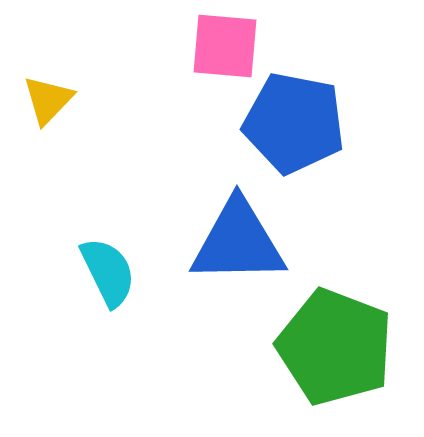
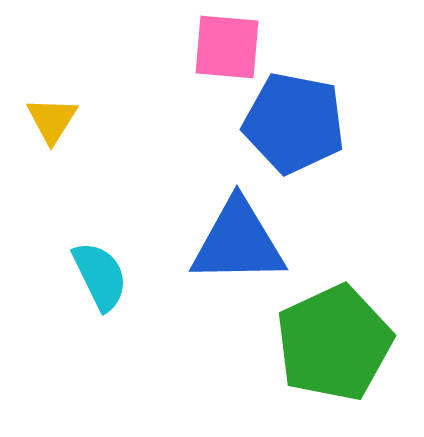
pink square: moved 2 px right, 1 px down
yellow triangle: moved 4 px right, 20 px down; rotated 12 degrees counterclockwise
cyan semicircle: moved 8 px left, 4 px down
green pentagon: moved 1 px left, 4 px up; rotated 26 degrees clockwise
